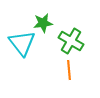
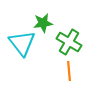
green cross: moved 2 px left, 1 px down
orange line: moved 1 px down
